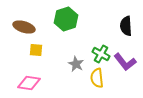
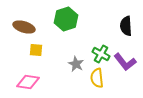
pink diamond: moved 1 px left, 1 px up
